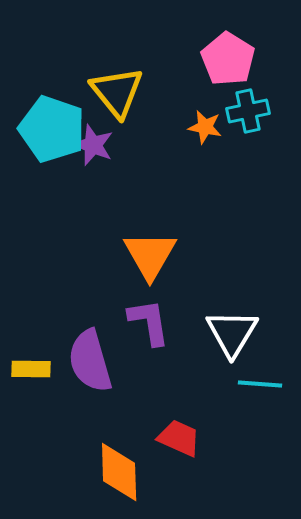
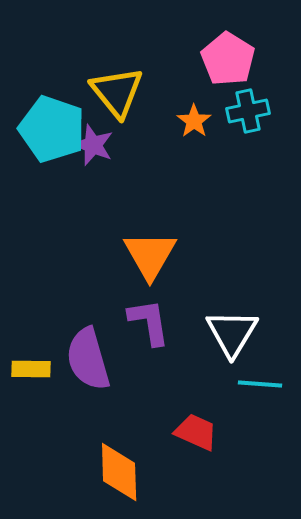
orange star: moved 11 px left, 6 px up; rotated 24 degrees clockwise
purple semicircle: moved 2 px left, 2 px up
red trapezoid: moved 17 px right, 6 px up
